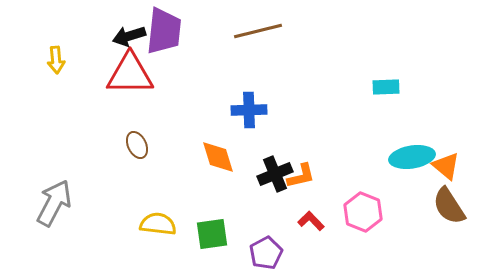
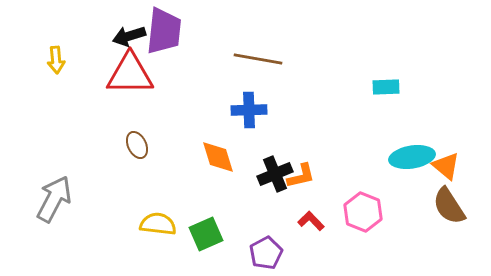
brown line: moved 28 px down; rotated 24 degrees clockwise
gray arrow: moved 4 px up
green square: moved 6 px left; rotated 16 degrees counterclockwise
